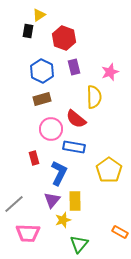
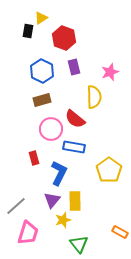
yellow triangle: moved 2 px right, 3 px down
brown rectangle: moved 1 px down
red semicircle: moved 1 px left
gray line: moved 2 px right, 2 px down
pink trapezoid: rotated 75 degrees counterclockwise
green triangle: rotated 18 degrees counterclockwise
